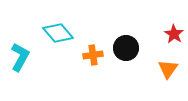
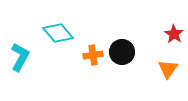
black circle: moved 4 px left, 4 px down
